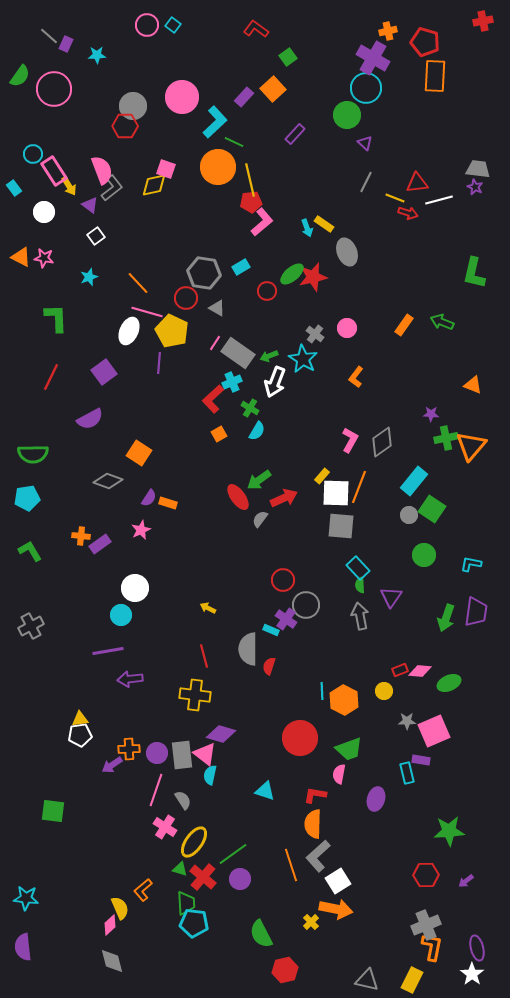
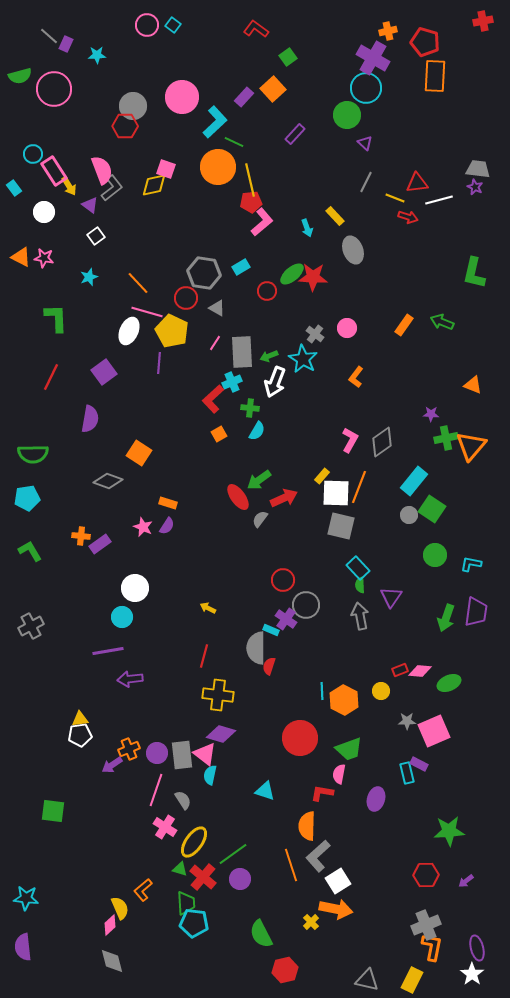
green semicircle at (20, 76): rotated 40 degrees clockwise
red arrow at (408, 213): moved 4 px down
yellow rectangle at (324, 224): moved 11 px right, 8 px up; rotated 12 degrees clockwise
gray ellipse at (347, 252): moved 6 px right, 2 px up
red star at (313, 277): rotated 16 degrees clockwise
gray rectangle at (238, 353): moved 4 px right, 1 px up; rotated 52 degrees clockwise
green cross at (250, 408): rotated 24 degrees counterclockwise
purple semicircle at (90, 419): rotated 52 degrees counterclockwise
purple semicircle at (149, 498): moved 18 px right, 28 px down
gray square at (341, 526): rotated 8 degrees clockwise
pink star at (141, 530): moved 2 px right, 3 px up; rotated 24 degrees counterclockwise
green circle at (424, 555): moved 11 px right
cyan circle at (121, 615): moved 1 px right, 2 px down
gray semicircle at (248, 649): moved 8 px right, 1 px up
red line at (204, 656): rotated 30 degrees clockwise
yellow circle at (384, 691): moved 3 px left
yellow cross at (195, 695): moved 23 px right
orange cross at (129, 749): rotated 20 degrees counterclockwise
purple rectangle at (421, 760): moved 2 px left, 4 px down; rotated 18 degrees clockwise
red L-shape at (315, 795): moved 7 px right, 2 px up
orange semicircle at (313, 824): moved 6 px left, 2 px down
